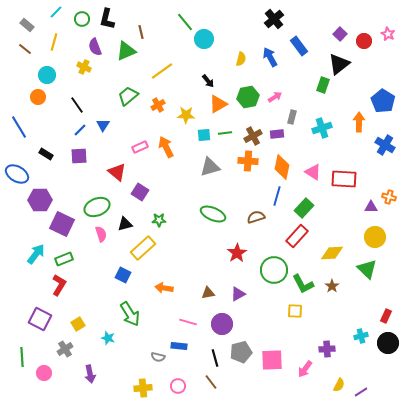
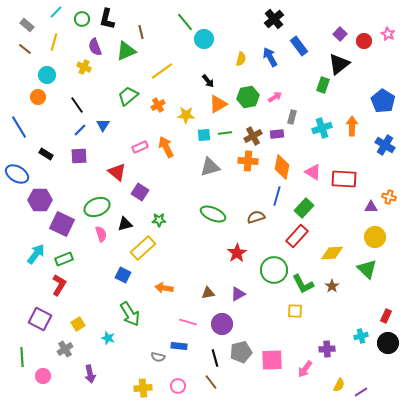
orange arrow at (359, 122): moved 7 px left, 4 px down
pink circle at (44, 373): moved 1 px left, 3 px down
